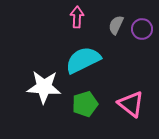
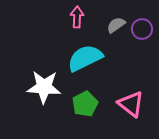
gray semicircle: rotated 30 degrees clockwise
cyan semicircle: moved 2 px right, 2 px up
green pentagon: rotated 10 degrees counterclockwise
